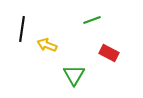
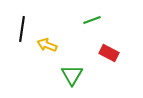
green triangle: moved 2 px left
